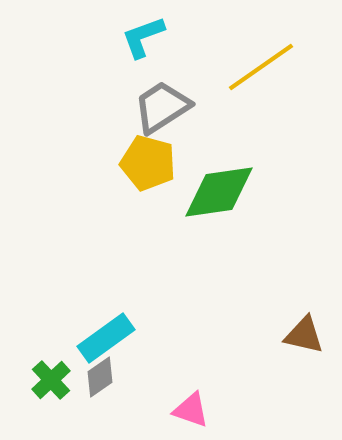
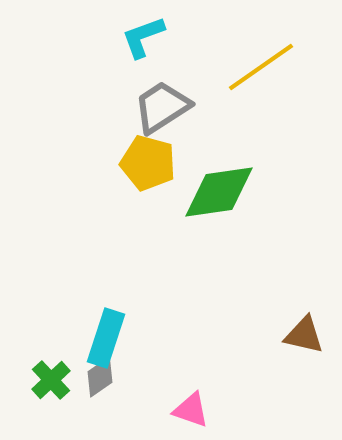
cyan rectangle: rotated 36 degrees counterclockwise
